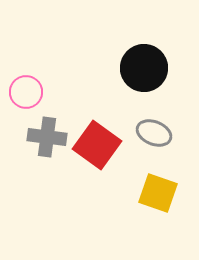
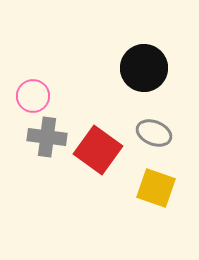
pink circle: moved 7 px right, 4 px down
red square: moved 1 px right, 5 px down
yellow square: moved 2 px left, 5 px up
